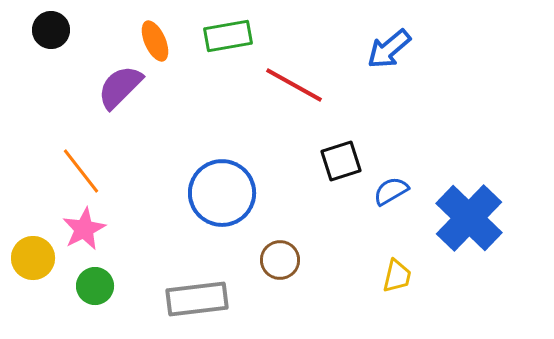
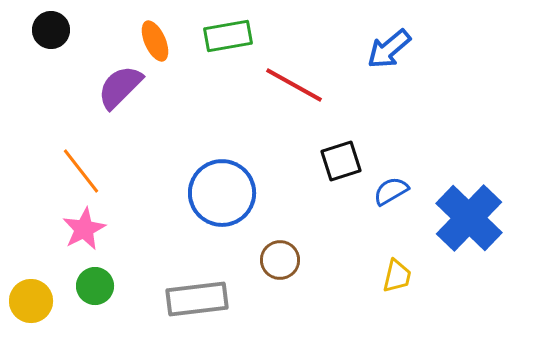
yellow circle: moved 2 px left, 43 px down
